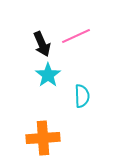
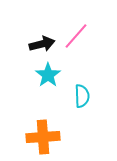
pink line: rotated 24 degrees counterclockwise
black arrow: rotated 80 degrees counterclockwise
orange cross: moved 1 px up
